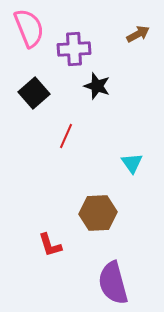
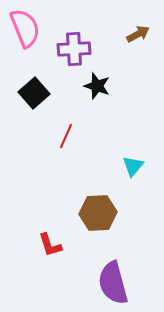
pink semicircle: moved 4 px left
cyan triangle: moved 1 px right, 3 px down; rotated 15 degrees clockwise
